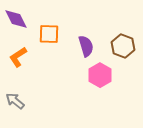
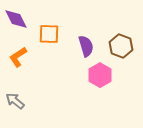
brown hexagon: moved 2 px left
